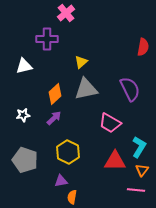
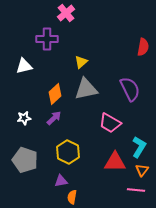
white star: moved 1 px right, 3 px down
red triangle: moved 1 px down
